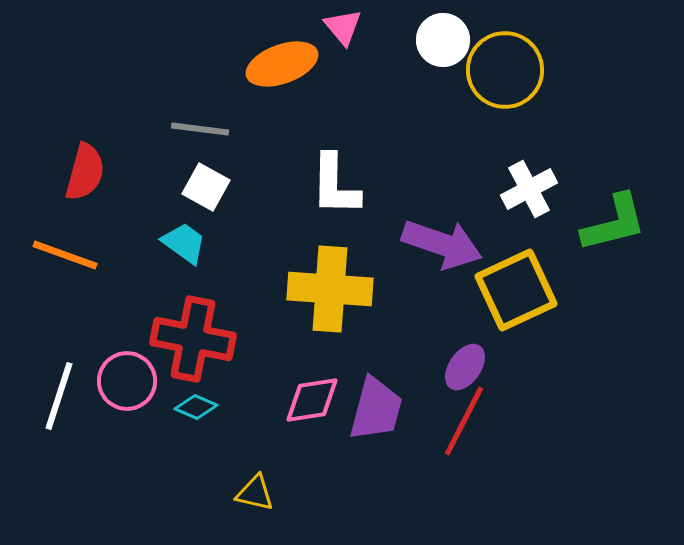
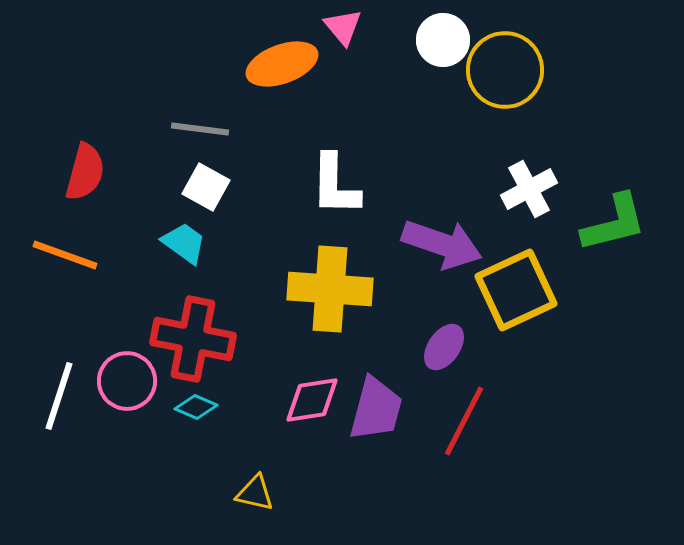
purple ellipse: moved 21 px left, 20 px up
